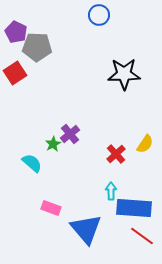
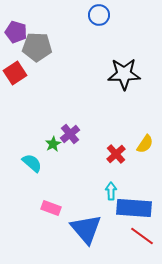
purple pentagon: rotated 10 degrees counterclockwise
